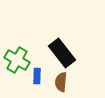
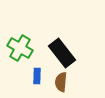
green cross: moved 3 px right, 12 px up
